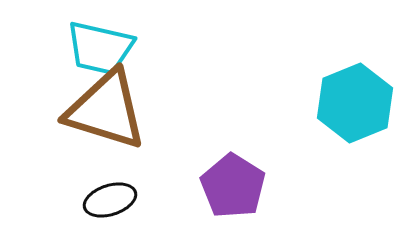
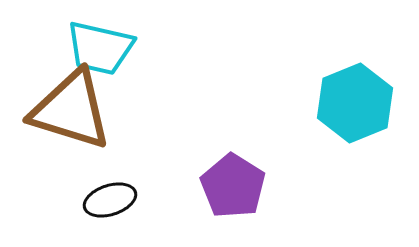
brown triangle: moved 35 px left
